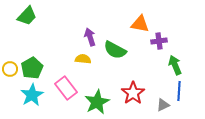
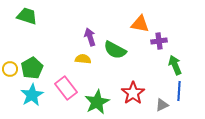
green trapezoid: rotated 115 degrees counterclockwise
gray triangle: moved 1 px left
